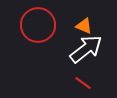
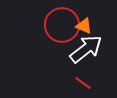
red circle: moved 24 px right
